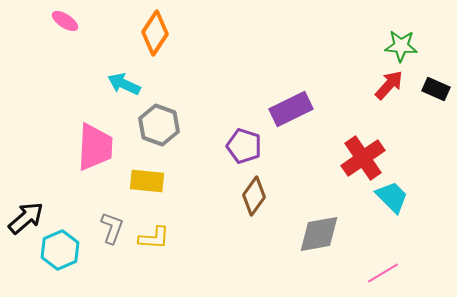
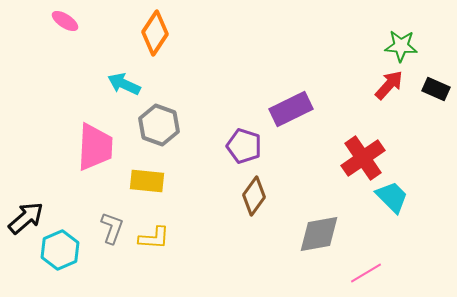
pink line: moved 17 px left
